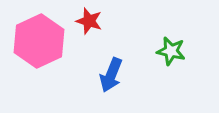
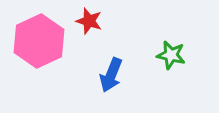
green star: moved 4 px down
